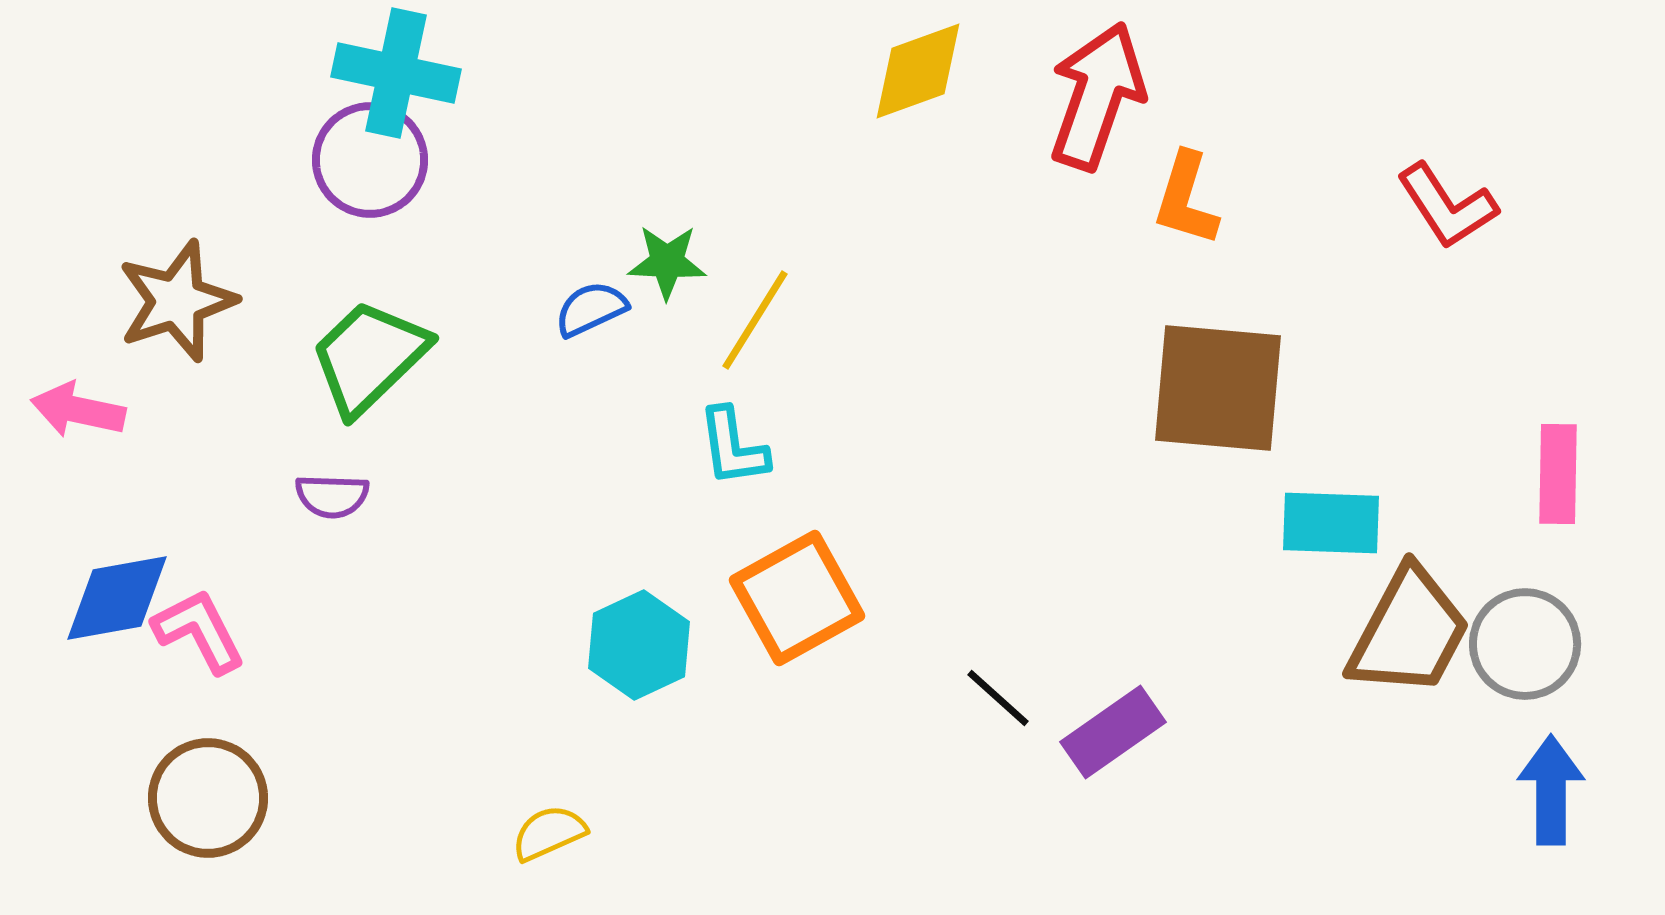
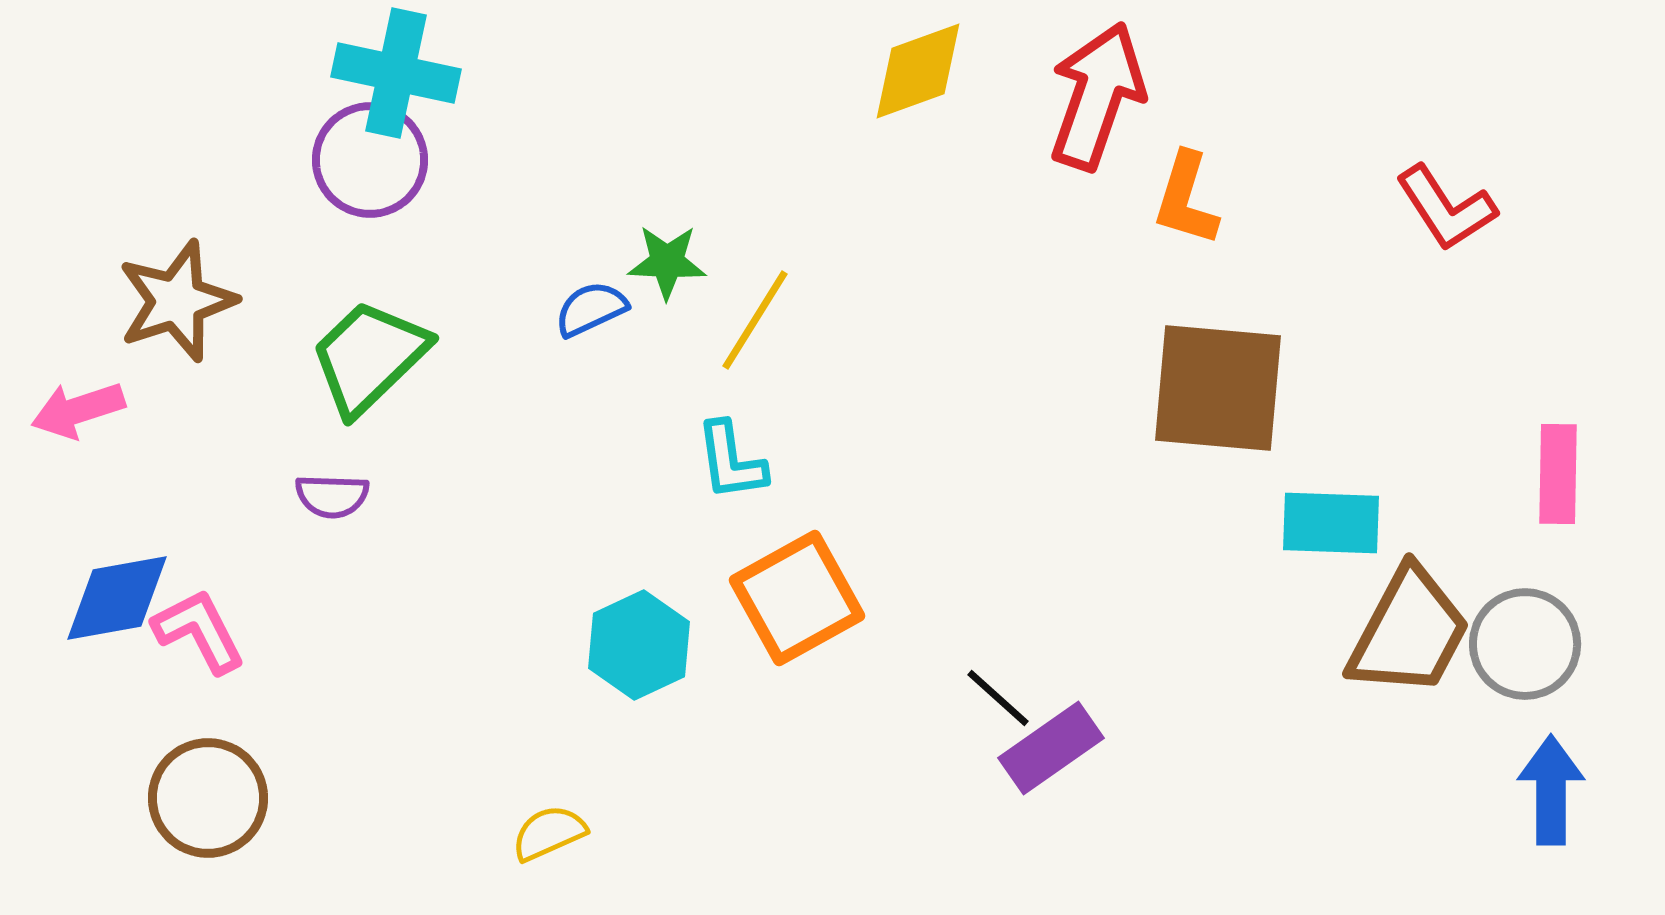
red L-shape: moved 1 px left, 2 px down
pink arrow: rotated 30 degrees counterclockwise
cyan L-shape: moved 2 px left, 14 px down
purple rectangle: moved 62 px left, 16 px down
